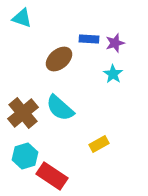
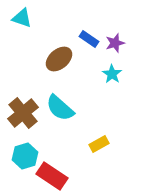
blue rectangle: rotated 30 degrees clockwise
cyan star: moved 1 px left
